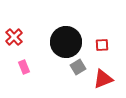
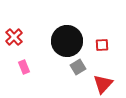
black circle: moved 1 px right, 1 px up
red triangle: moved 5 px down; rotated 25 degrees counterclockwise
